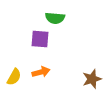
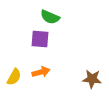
green semicircle: moved 5 px left, 1 px up; rotated 18 degrees clockwise
brown star: rotated 24 degrees clockwise
